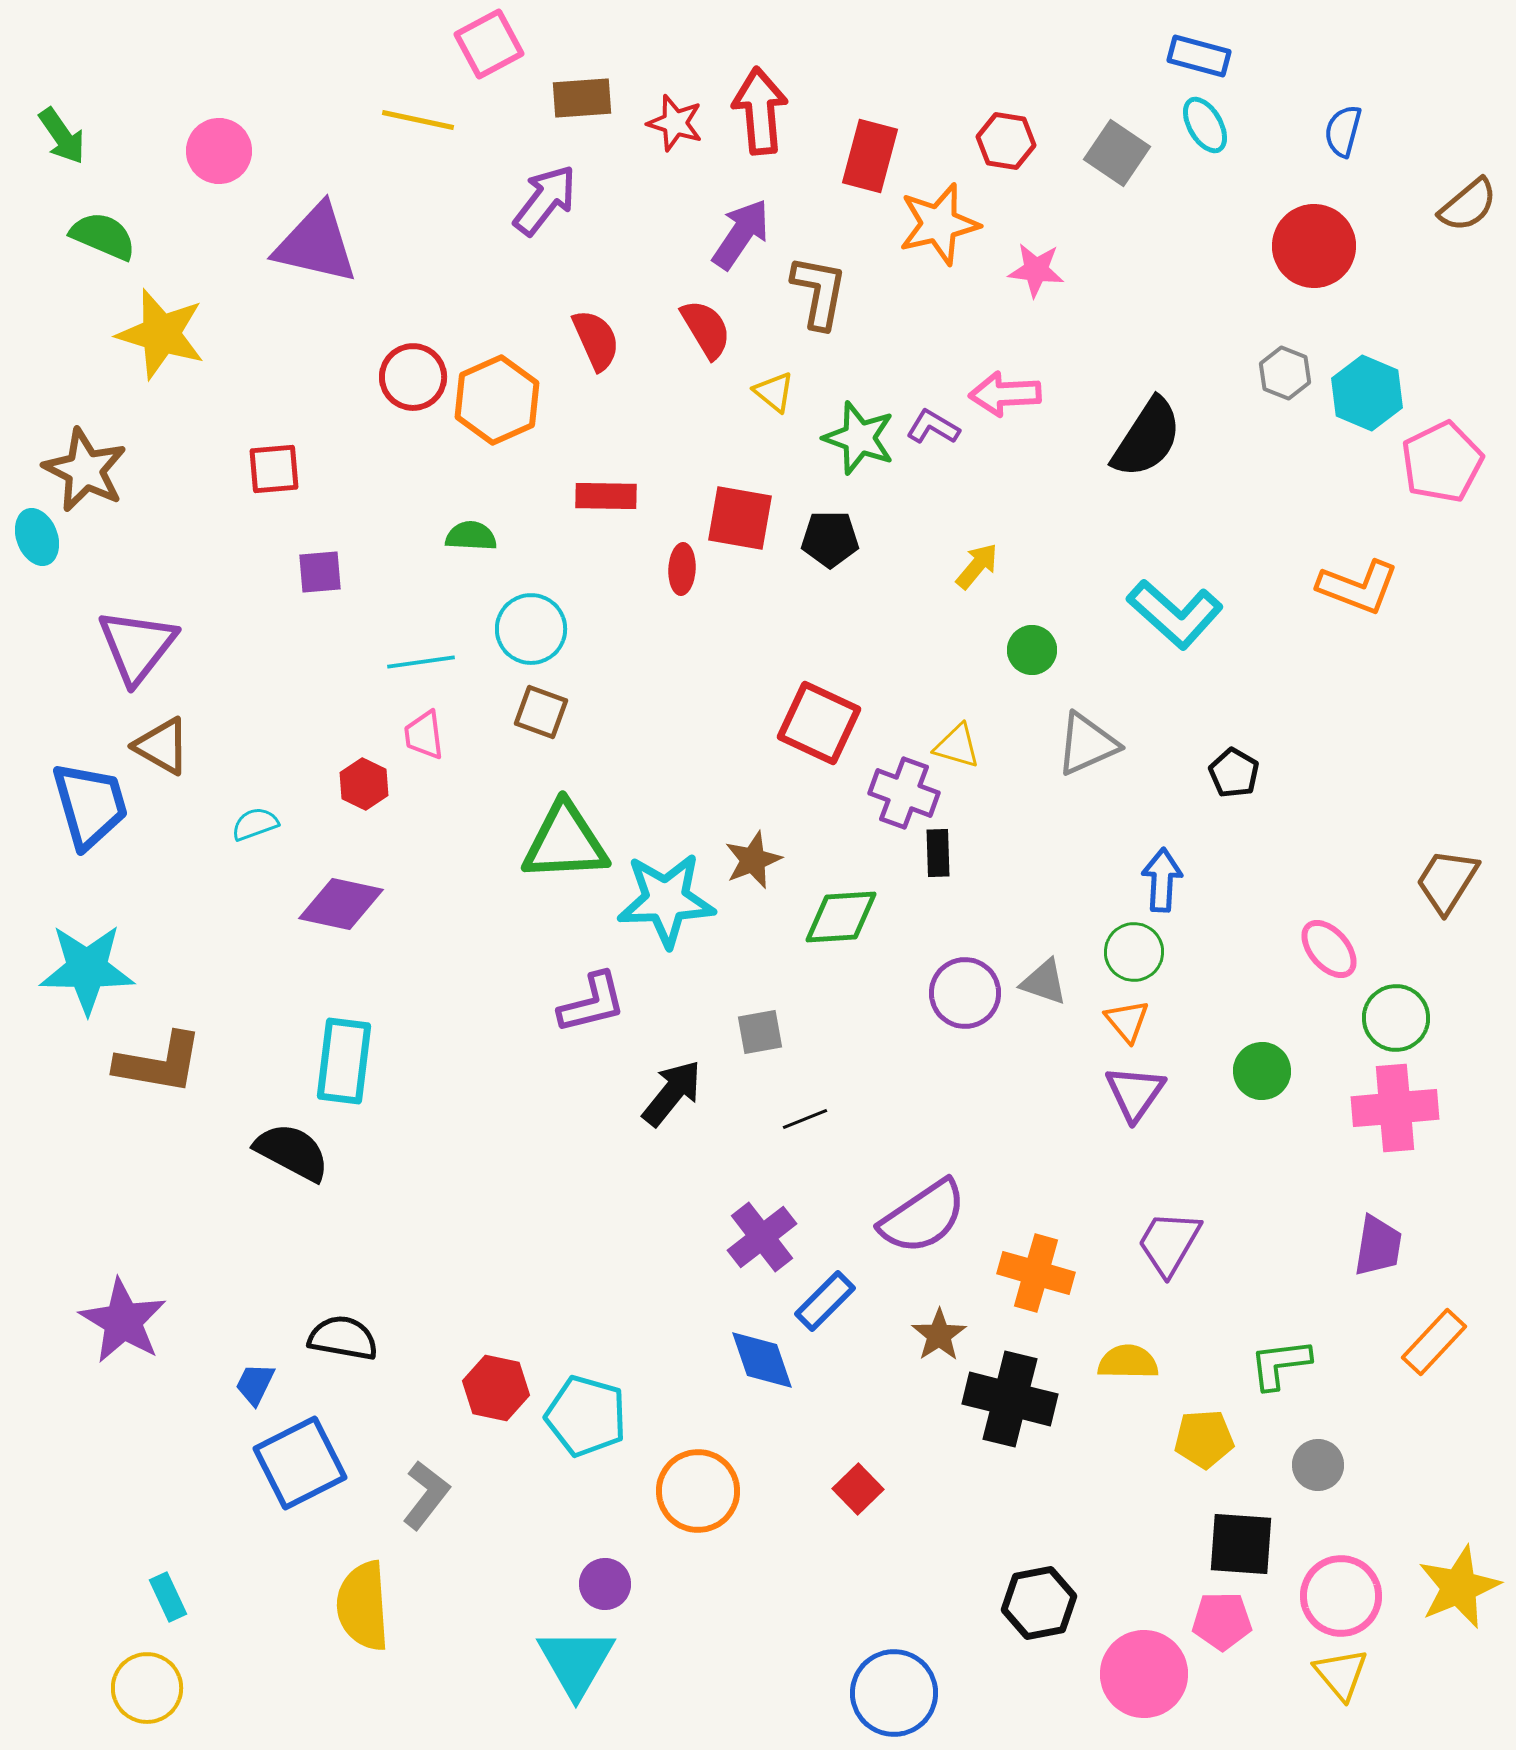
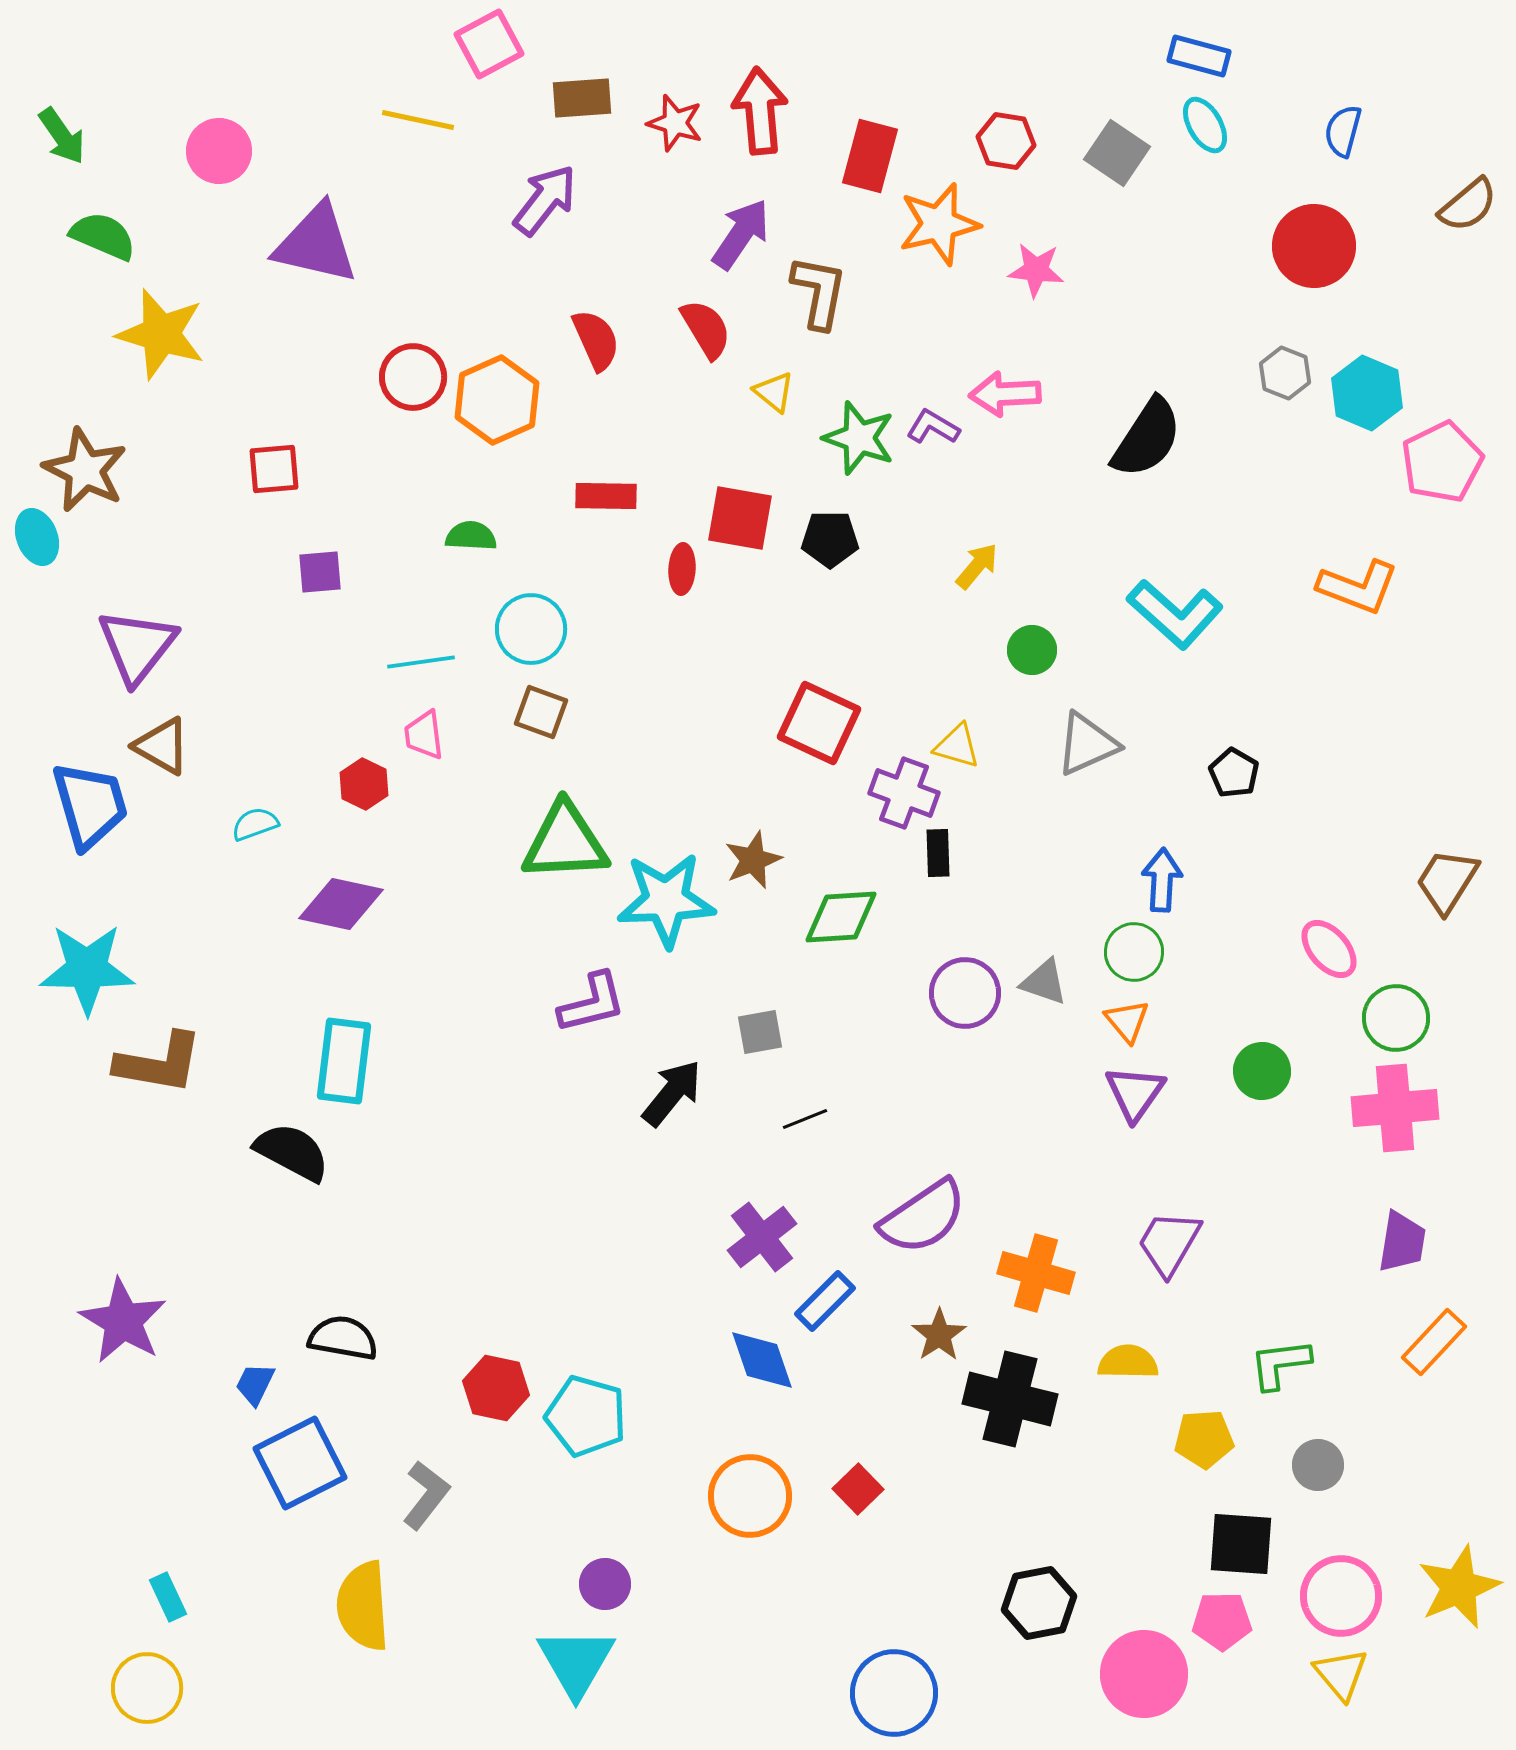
purple trapezoid at (1378, 1246): moved 24 px right, 4 px up
orange circle at (698, 1491): moved 52 px right, 5 px down
